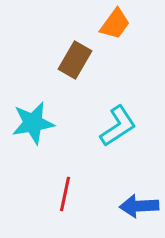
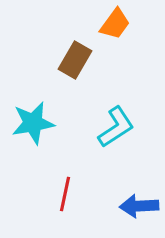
cyan L-shape: moved 2 px left, 1 px down
